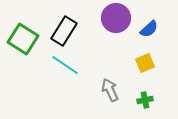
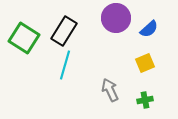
green square: moved 1 px right, 1 px up
cyan line: rotated 72 degrees clockwise
